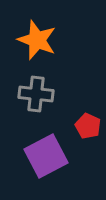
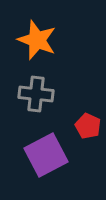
purple square: moved 1 px up
